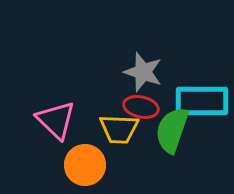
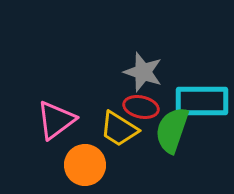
pink triangle: rotated 39 degrees clockwise
yellow trapezoid: rotated 30 degrees clockwise
